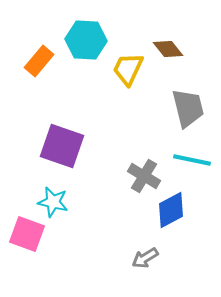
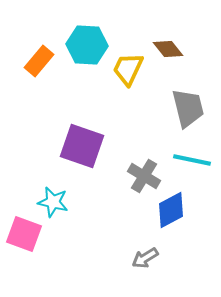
cyan hexagon: moved 1 px right, 5 px down
purple square: moved 20 px right
pink square: moved 3 px left
